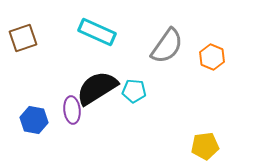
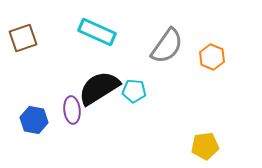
black semicircle: moved 2 px right
